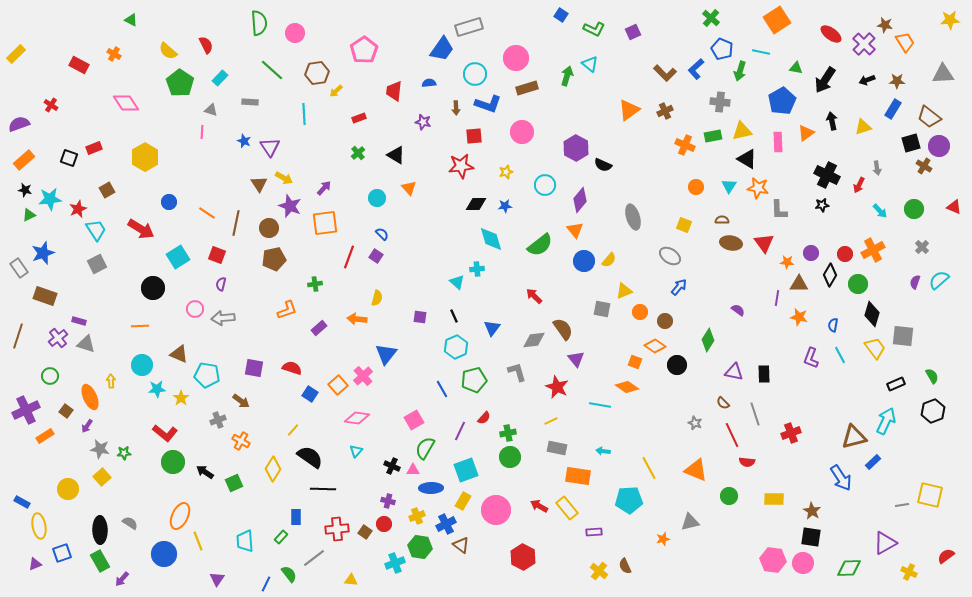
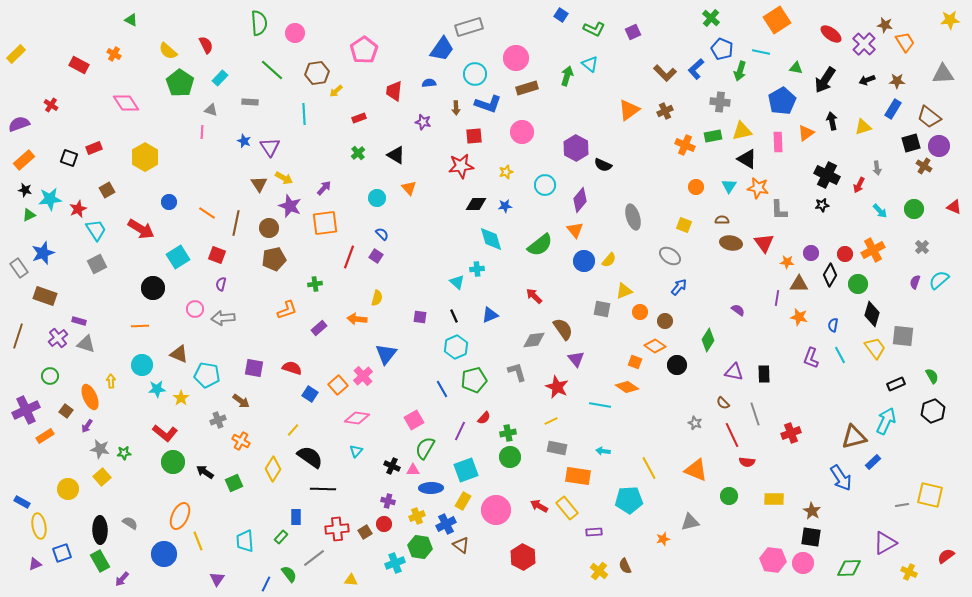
blue triangle at (492, 328): moved 2 px left, 13 px up; rotated 30 degrees clockwise
brown square at (365, 532): rotated 24 degrees clockwise
